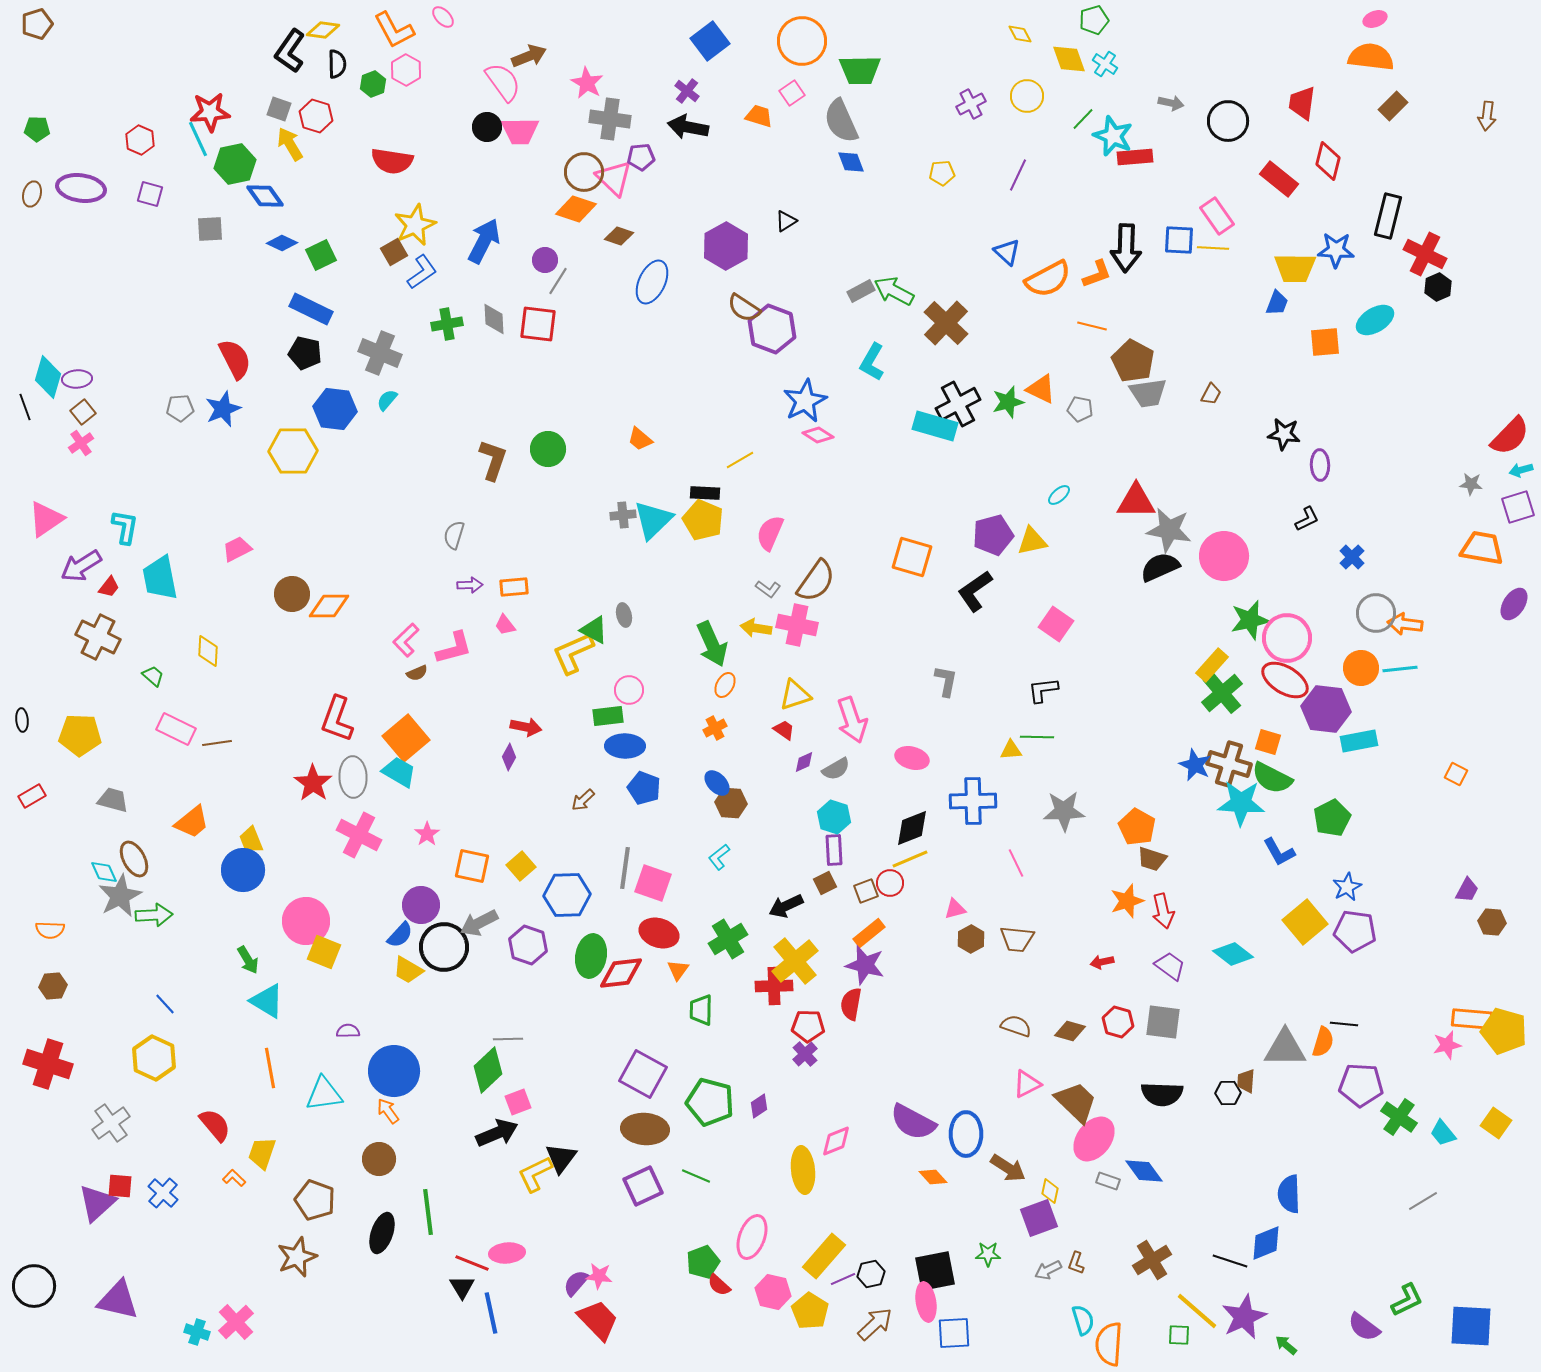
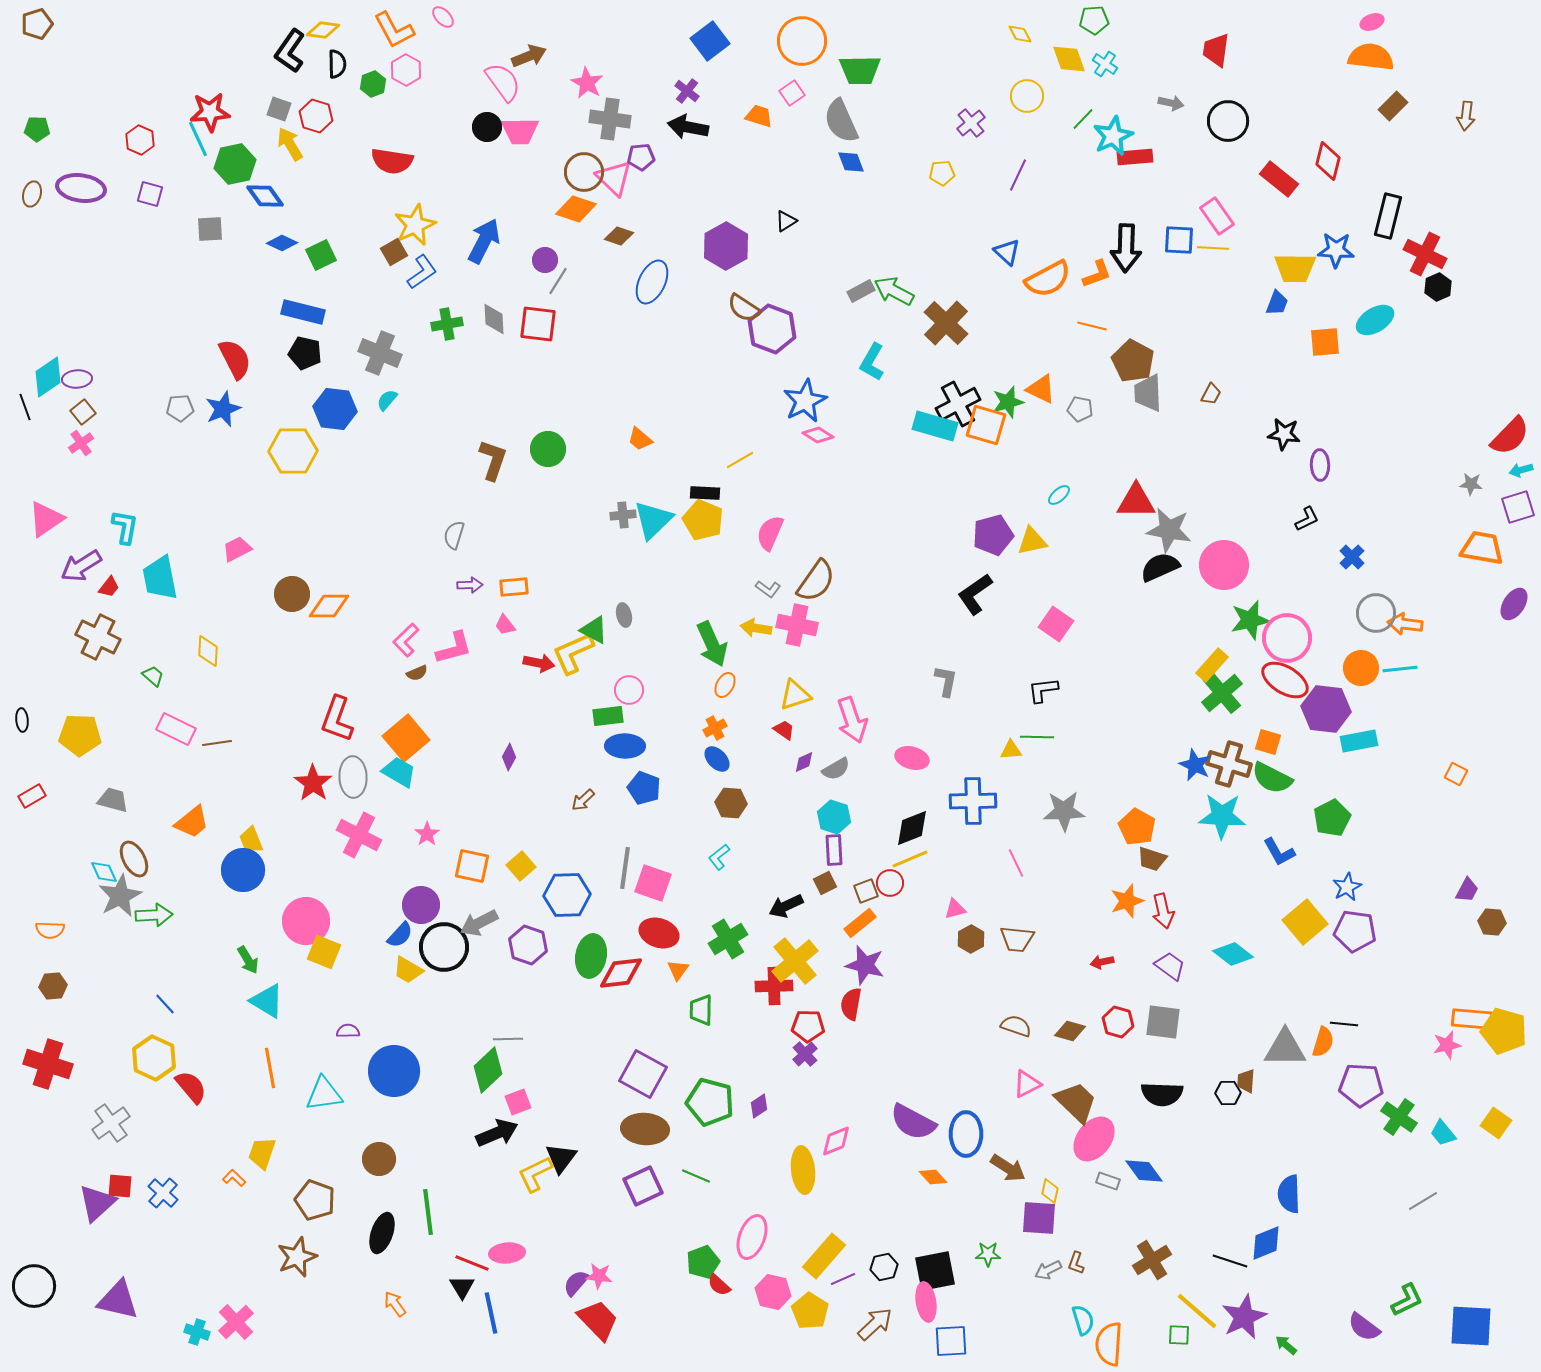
pink ellipse at (1375, 19): moved 3 px left, 3 px down
green pentagon at (1094, 20): rotated 12 degrees clockwise
red trapezoid at (1302, 103): moved 86 px left, 53 px up
purple cross at (971, 104): moved 19 px down; rotated 12 degrees counterclockwise
brown arrow at (1487, 116): moved 21 px left
cyan star at (1113, 136): rotated 24 degrees clockwise
blue rectangle at (311, 309): moved 8 px left, 3 px down; rotated 12 degrees counterclockwise
cyan diamond at (48, 377): rotated 39 degrees clockwise
gray trapezoid at (1148, 393): rotated 96 degrees clockwise
pink circle at (1224, 556): moved 9 px down
orange square at (912, 557): moved 74 px right, 132 px up
black L-shape at (975, 591): moved 3 px down
red arrow at (526, 727): moved 13 px right, 64 px up
blue ellipse at (717, 783): moved 24 px up
cyan star at (1241, 803): moved 19 px left, 13 px down
orange rectangle at (869, 933): moved 9 px left, 10 px up
orange arrow at (388, 1111): moved 7 px right, 193 px down
red semicircle at (215, 1125): moved 24 px left, 38 px up
purple square at (1039, 1218): rotated 24 degrees clockwise
black hexagon at (871, 1274): moved 13 px right, 7 px up
blue square at (954, 1333): moved 3 px left, 8 px down
